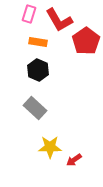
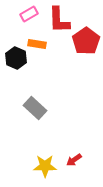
pink rectangle: rotated 42 degrees clockwise
red L-shape: rotated 28 degrees clockwise
orange rectangle: moved 1 px left, 2 px down
black hexagon: moved 22 px left, 12 px up
yellow star: moved 5 px left, 19 px down
